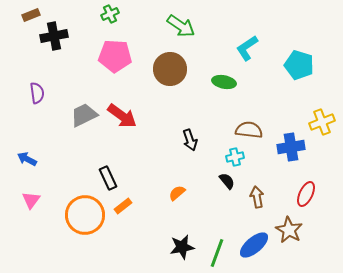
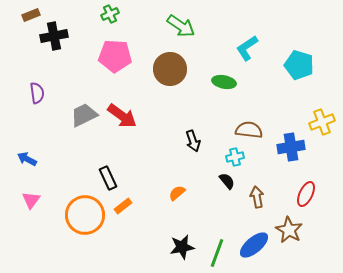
black arrow: moved 3 px right, 1 px down
